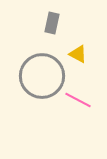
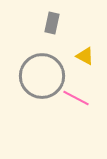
yellow triangle: moved 7 px right, 2 px down
pink line: moved 2 px left, 2 px up
